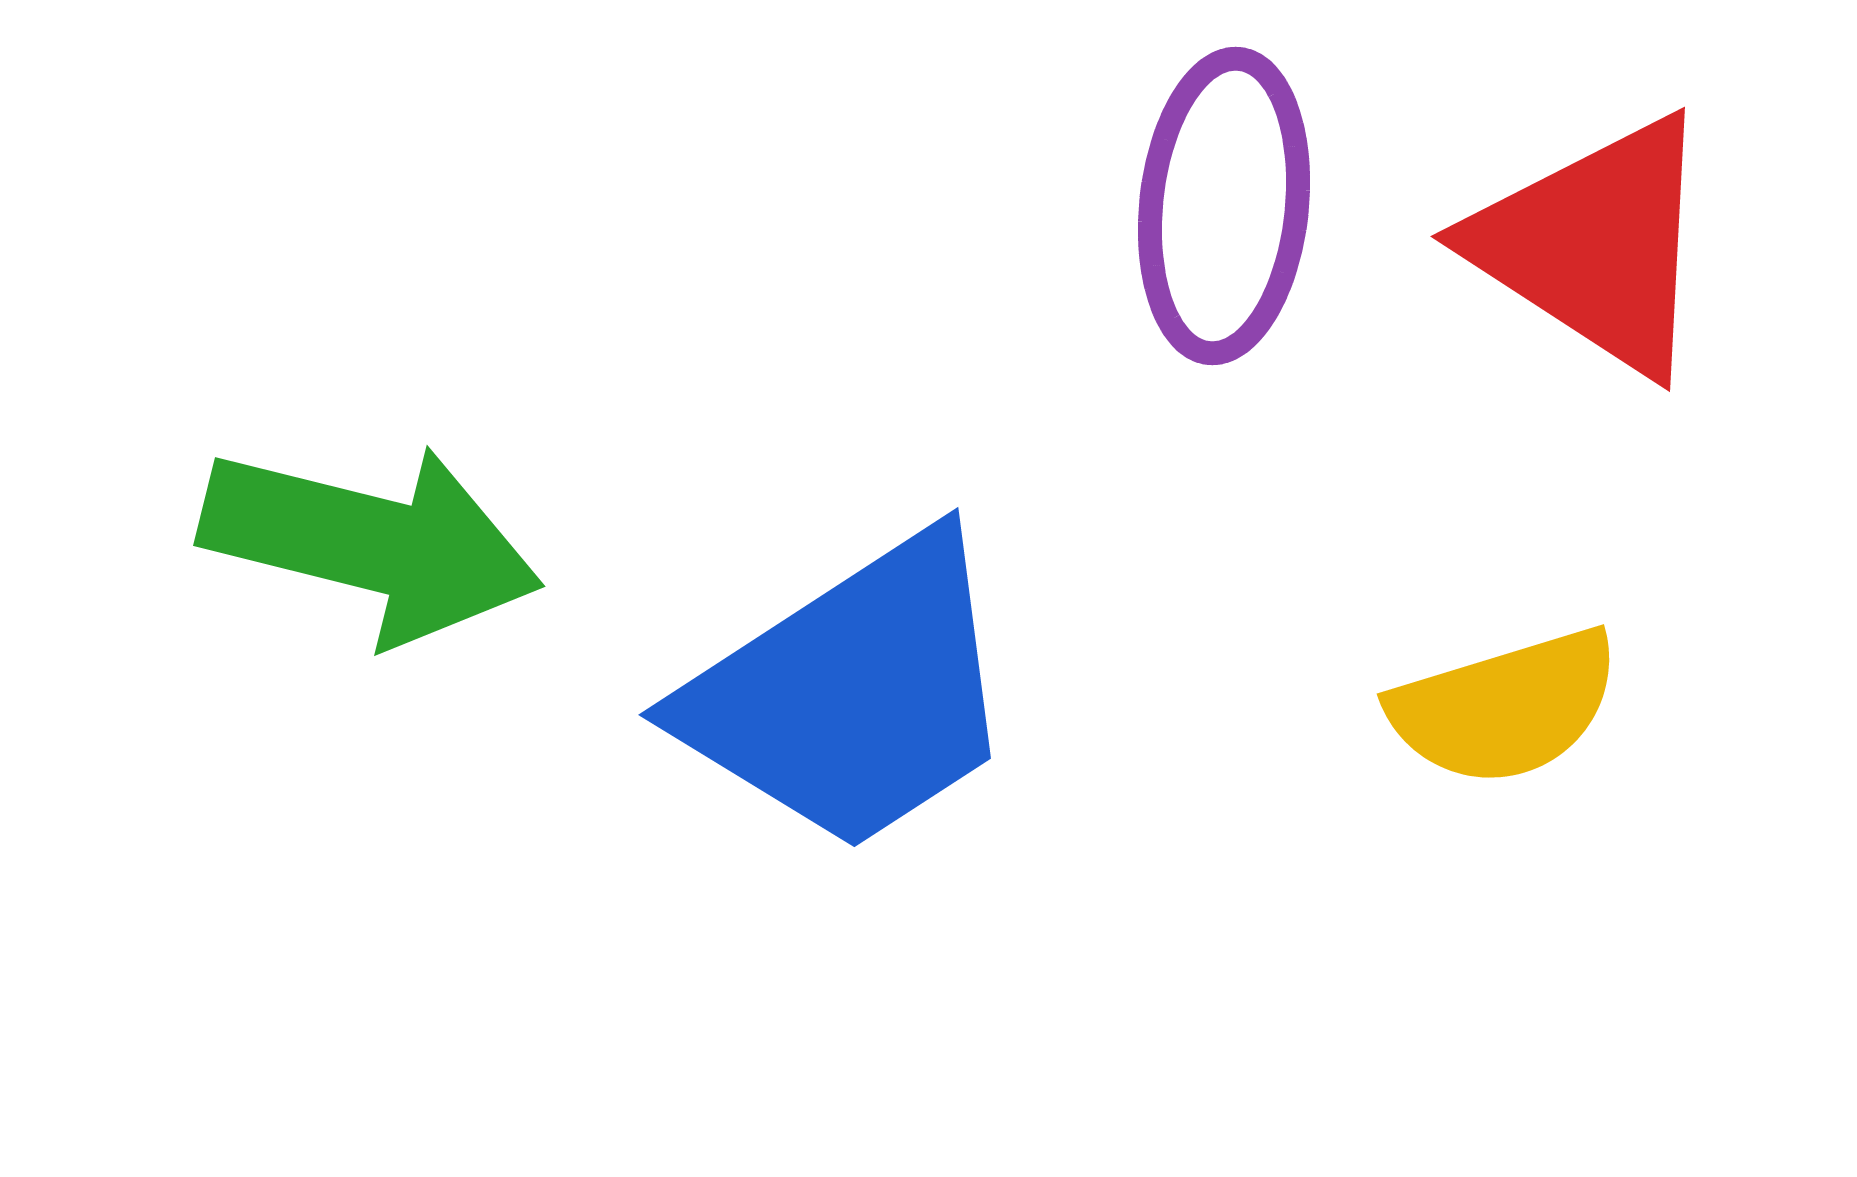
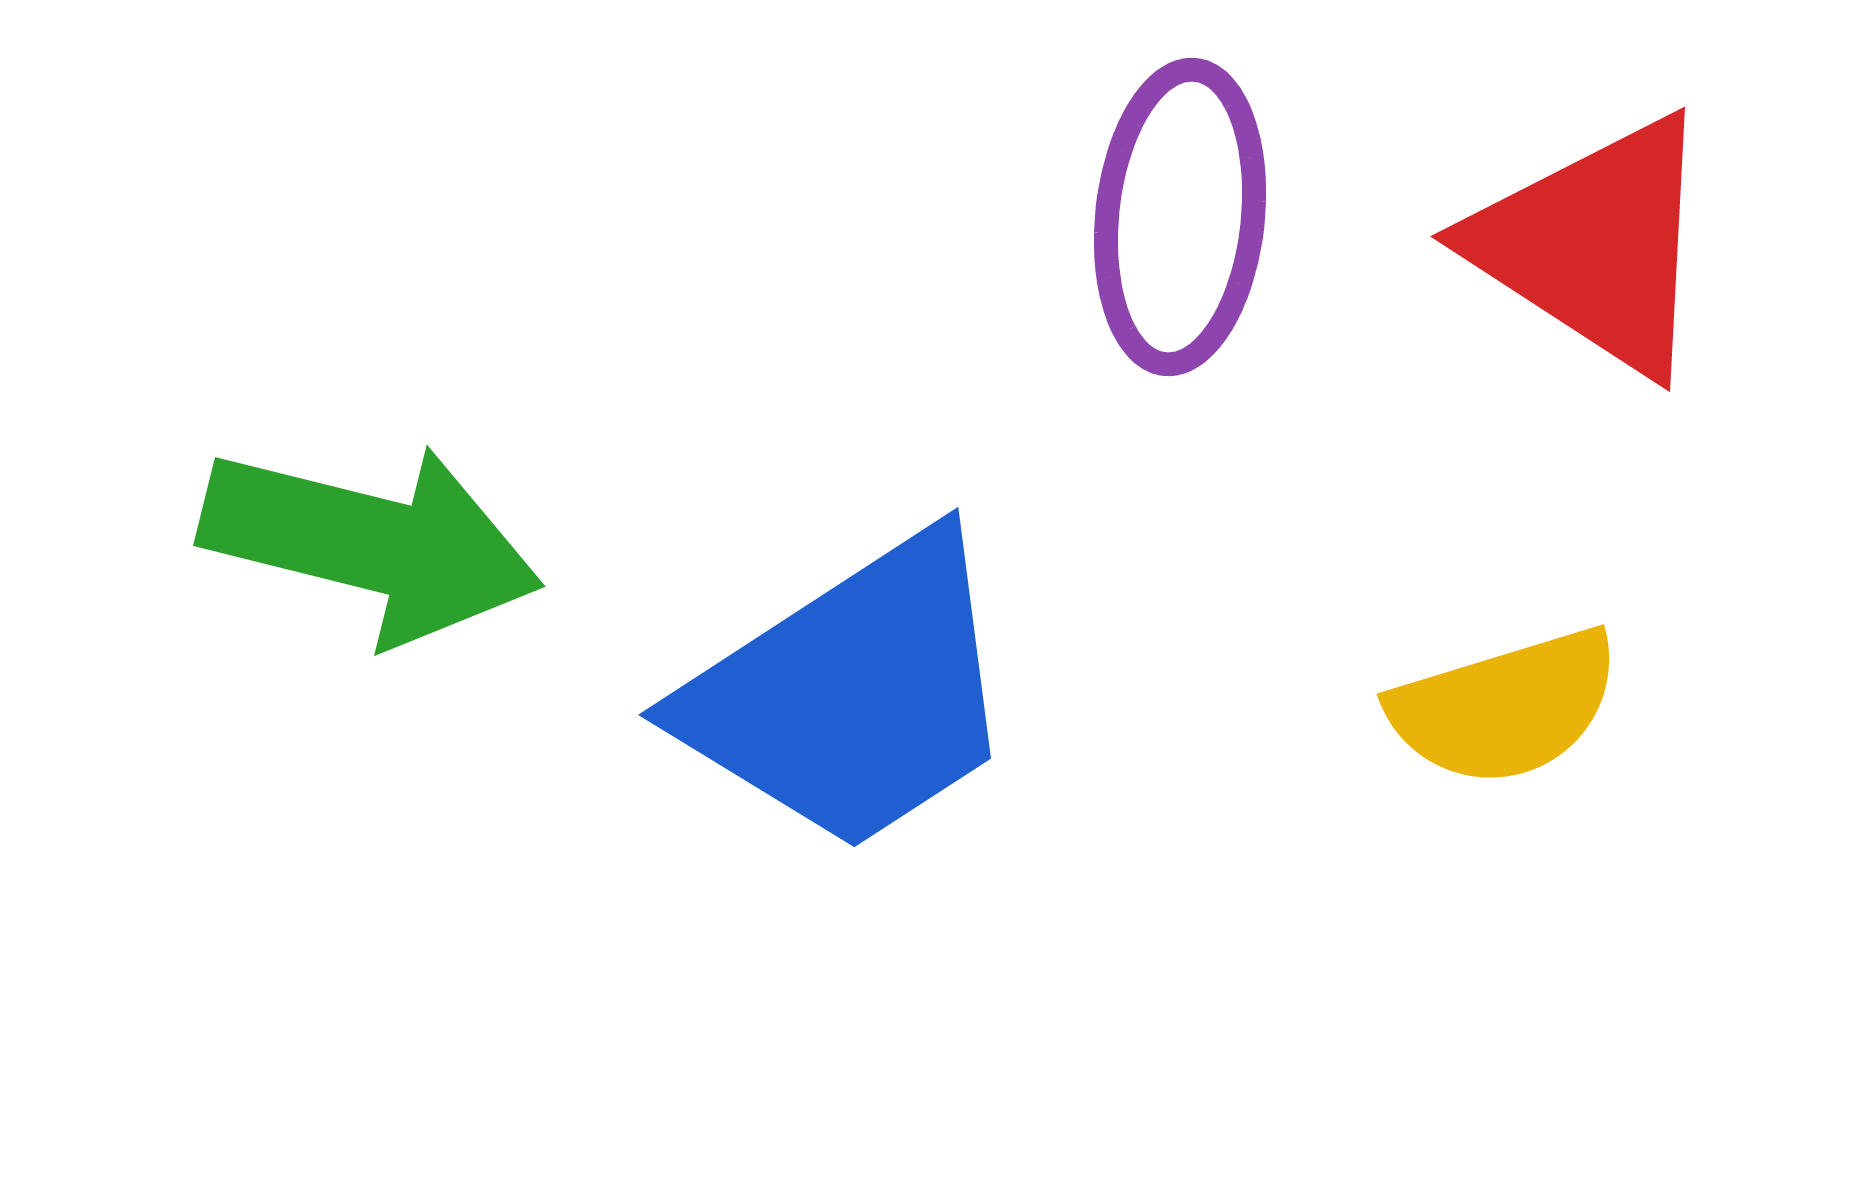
purple ellipse: moved 44 px left, 11 px down
